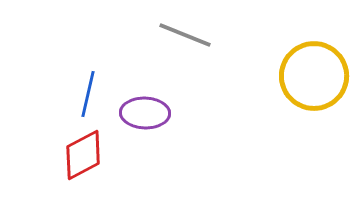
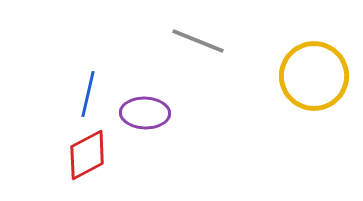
gray line: moved 13 px right, 6 px down
red diamond: moved 4 px right
